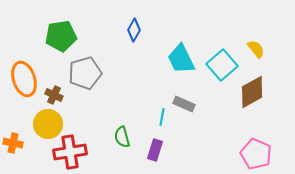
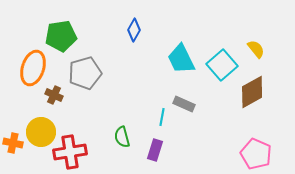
orange ellipse: moved 9 px right, 11 px up; rotated 36 degrees clockwise
yellow circle: moved 7 px left, 8 px down
